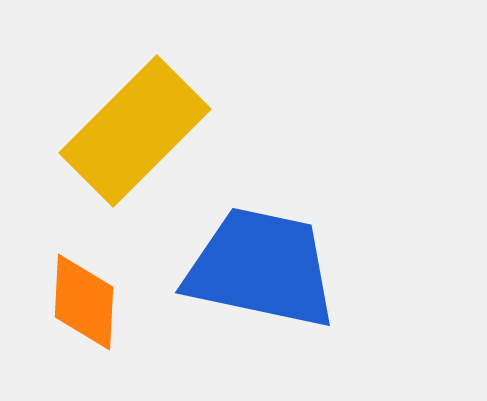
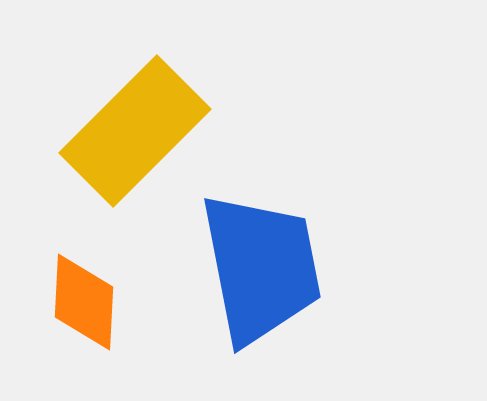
blue trapezoid: rotated 67 degrees clockwise
